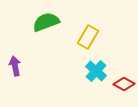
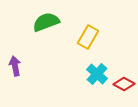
cyan cross: moved 1 px right, 3 px down
